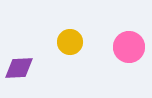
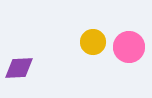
yellow circle: moved 23 px right
